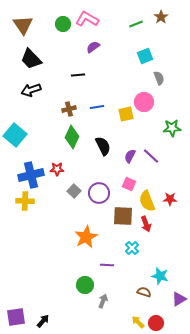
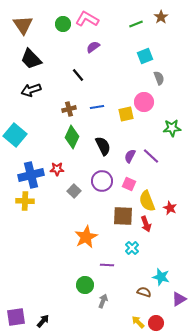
black line at (78, 75): rotated 56 degrees clockwise
purple circle at (99, 193): moved 3 px right, 12 px up
red star at (170, 199): moved 9 px down; rotated 24 degrees clockwise
cyan star at (160, 276): moved 1 px right, 1 px down
